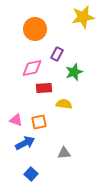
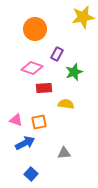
pink diamond: rotated 30 degrees clockwise
yellow semicircle: moved 2 px right
